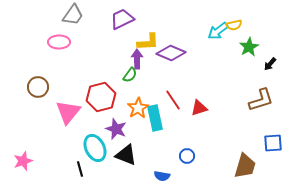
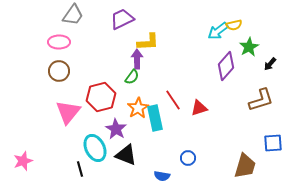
purple diamond: moved 55 px right, 13 px down; rotated 72 degrees counterclockwise
green semicircle: moved 2 px right, 2 px down
brown circle: moved 21 px right, 16 px up
purple star: rotated 10 degrees clockwise
blue circle: moved 1 px right, 2 px down
